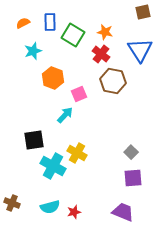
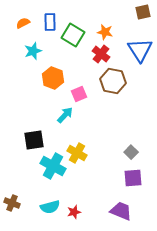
purple trapezoid: moved 2 px left, 1 px up
